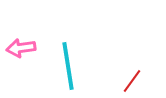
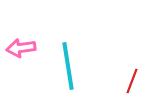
red line: rotated 15 degrees counterclockwise
